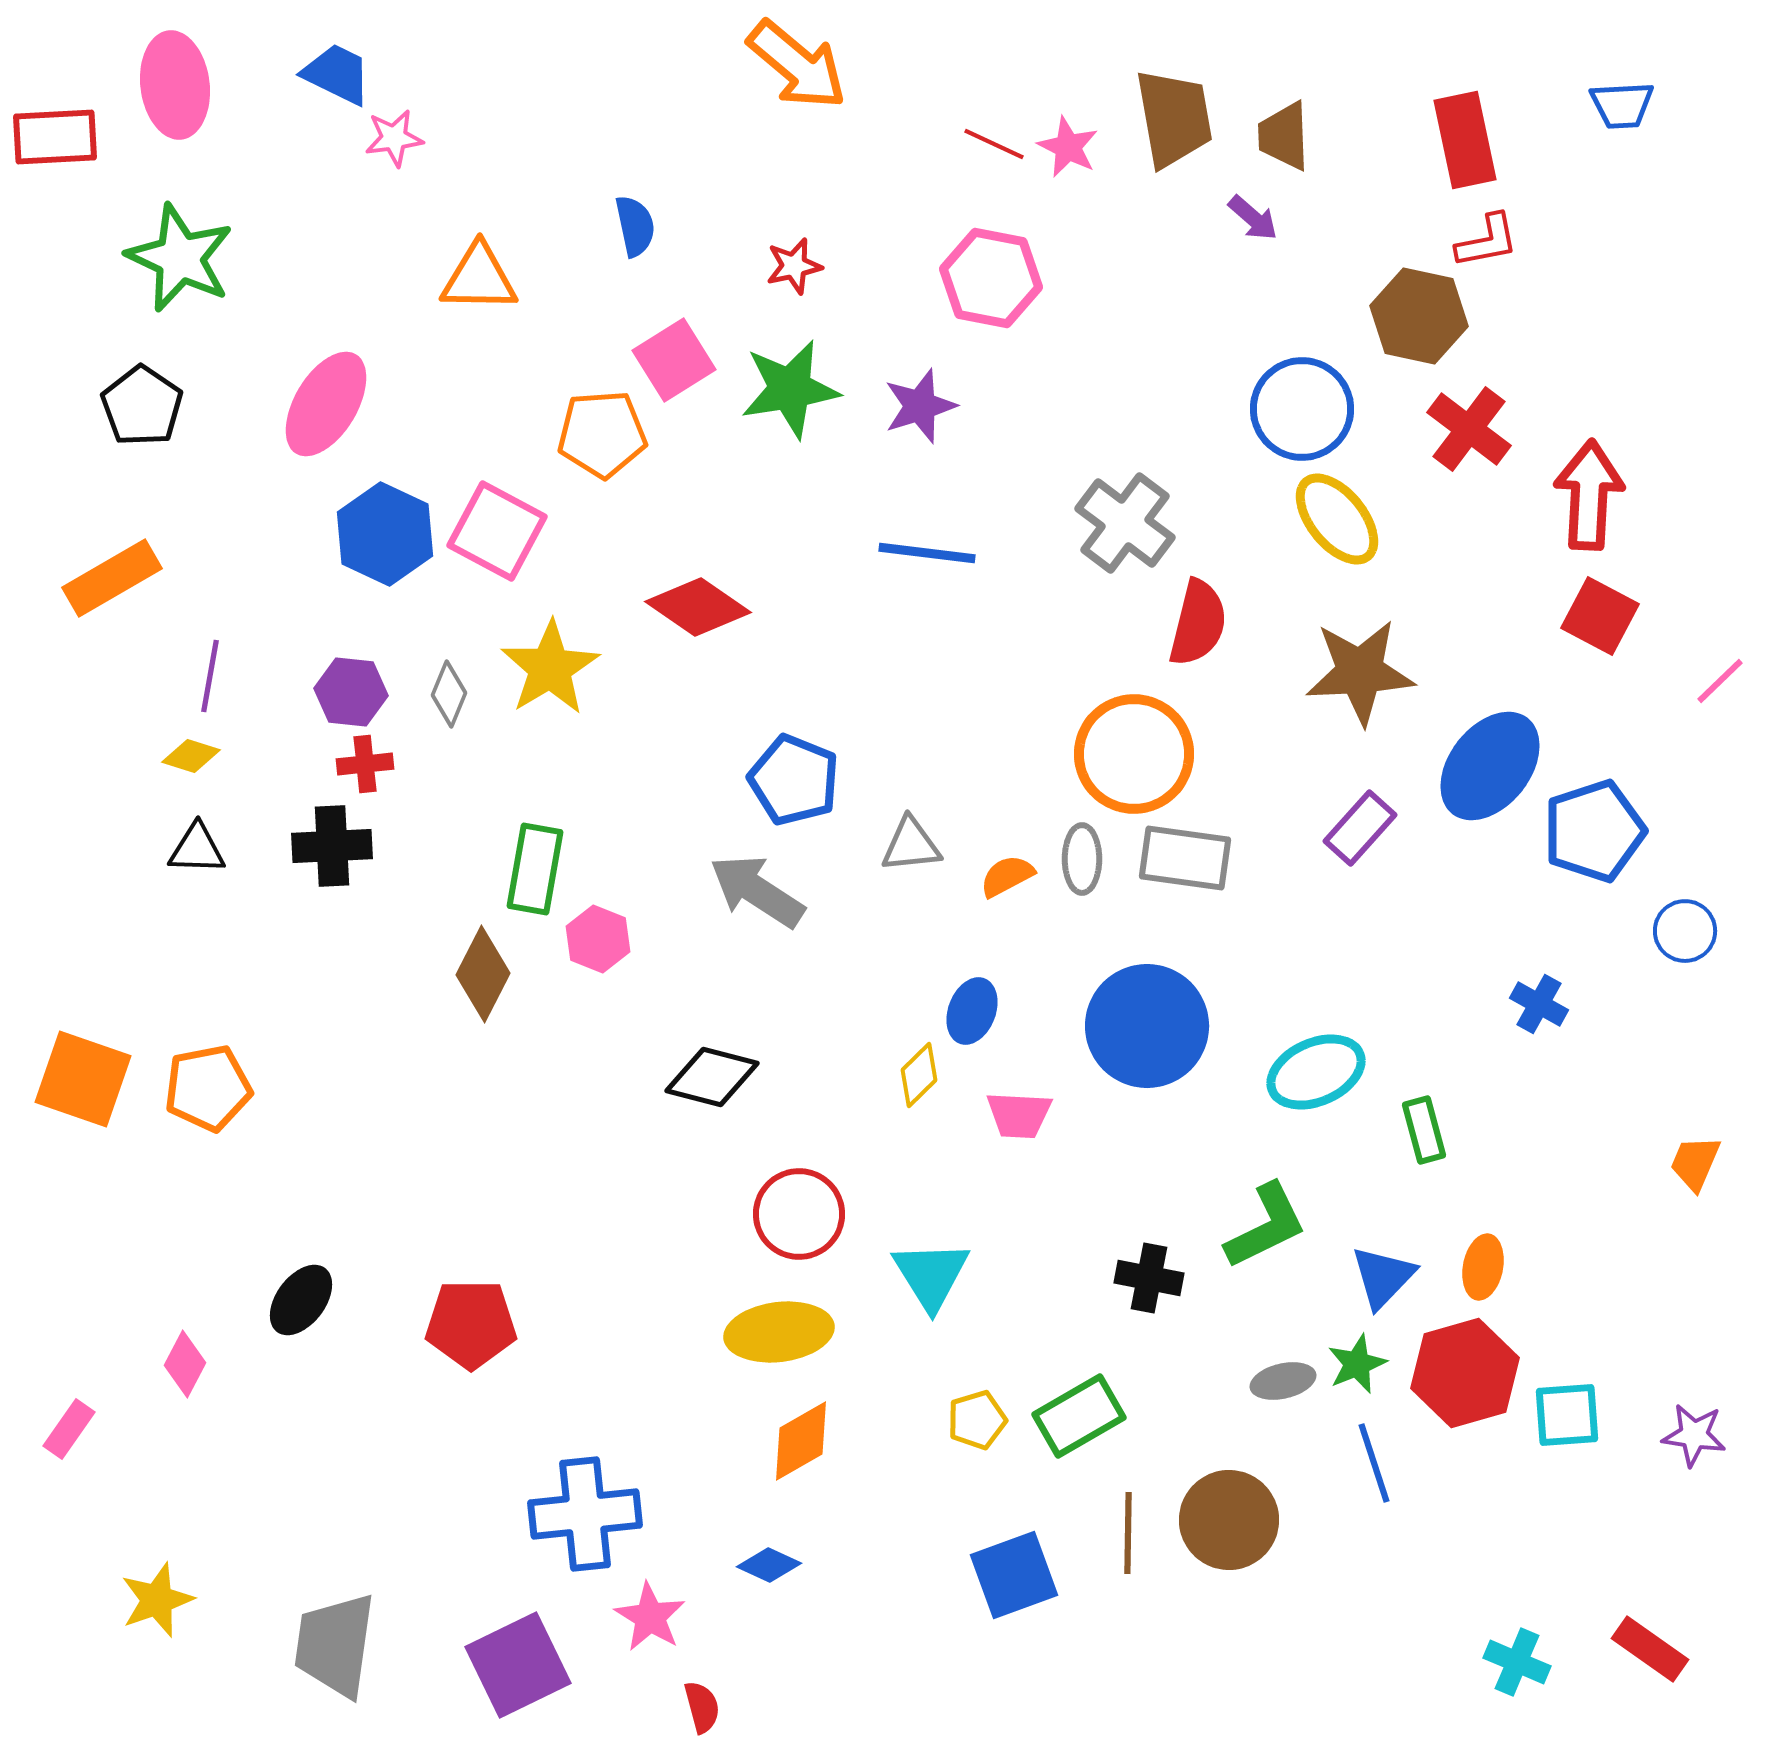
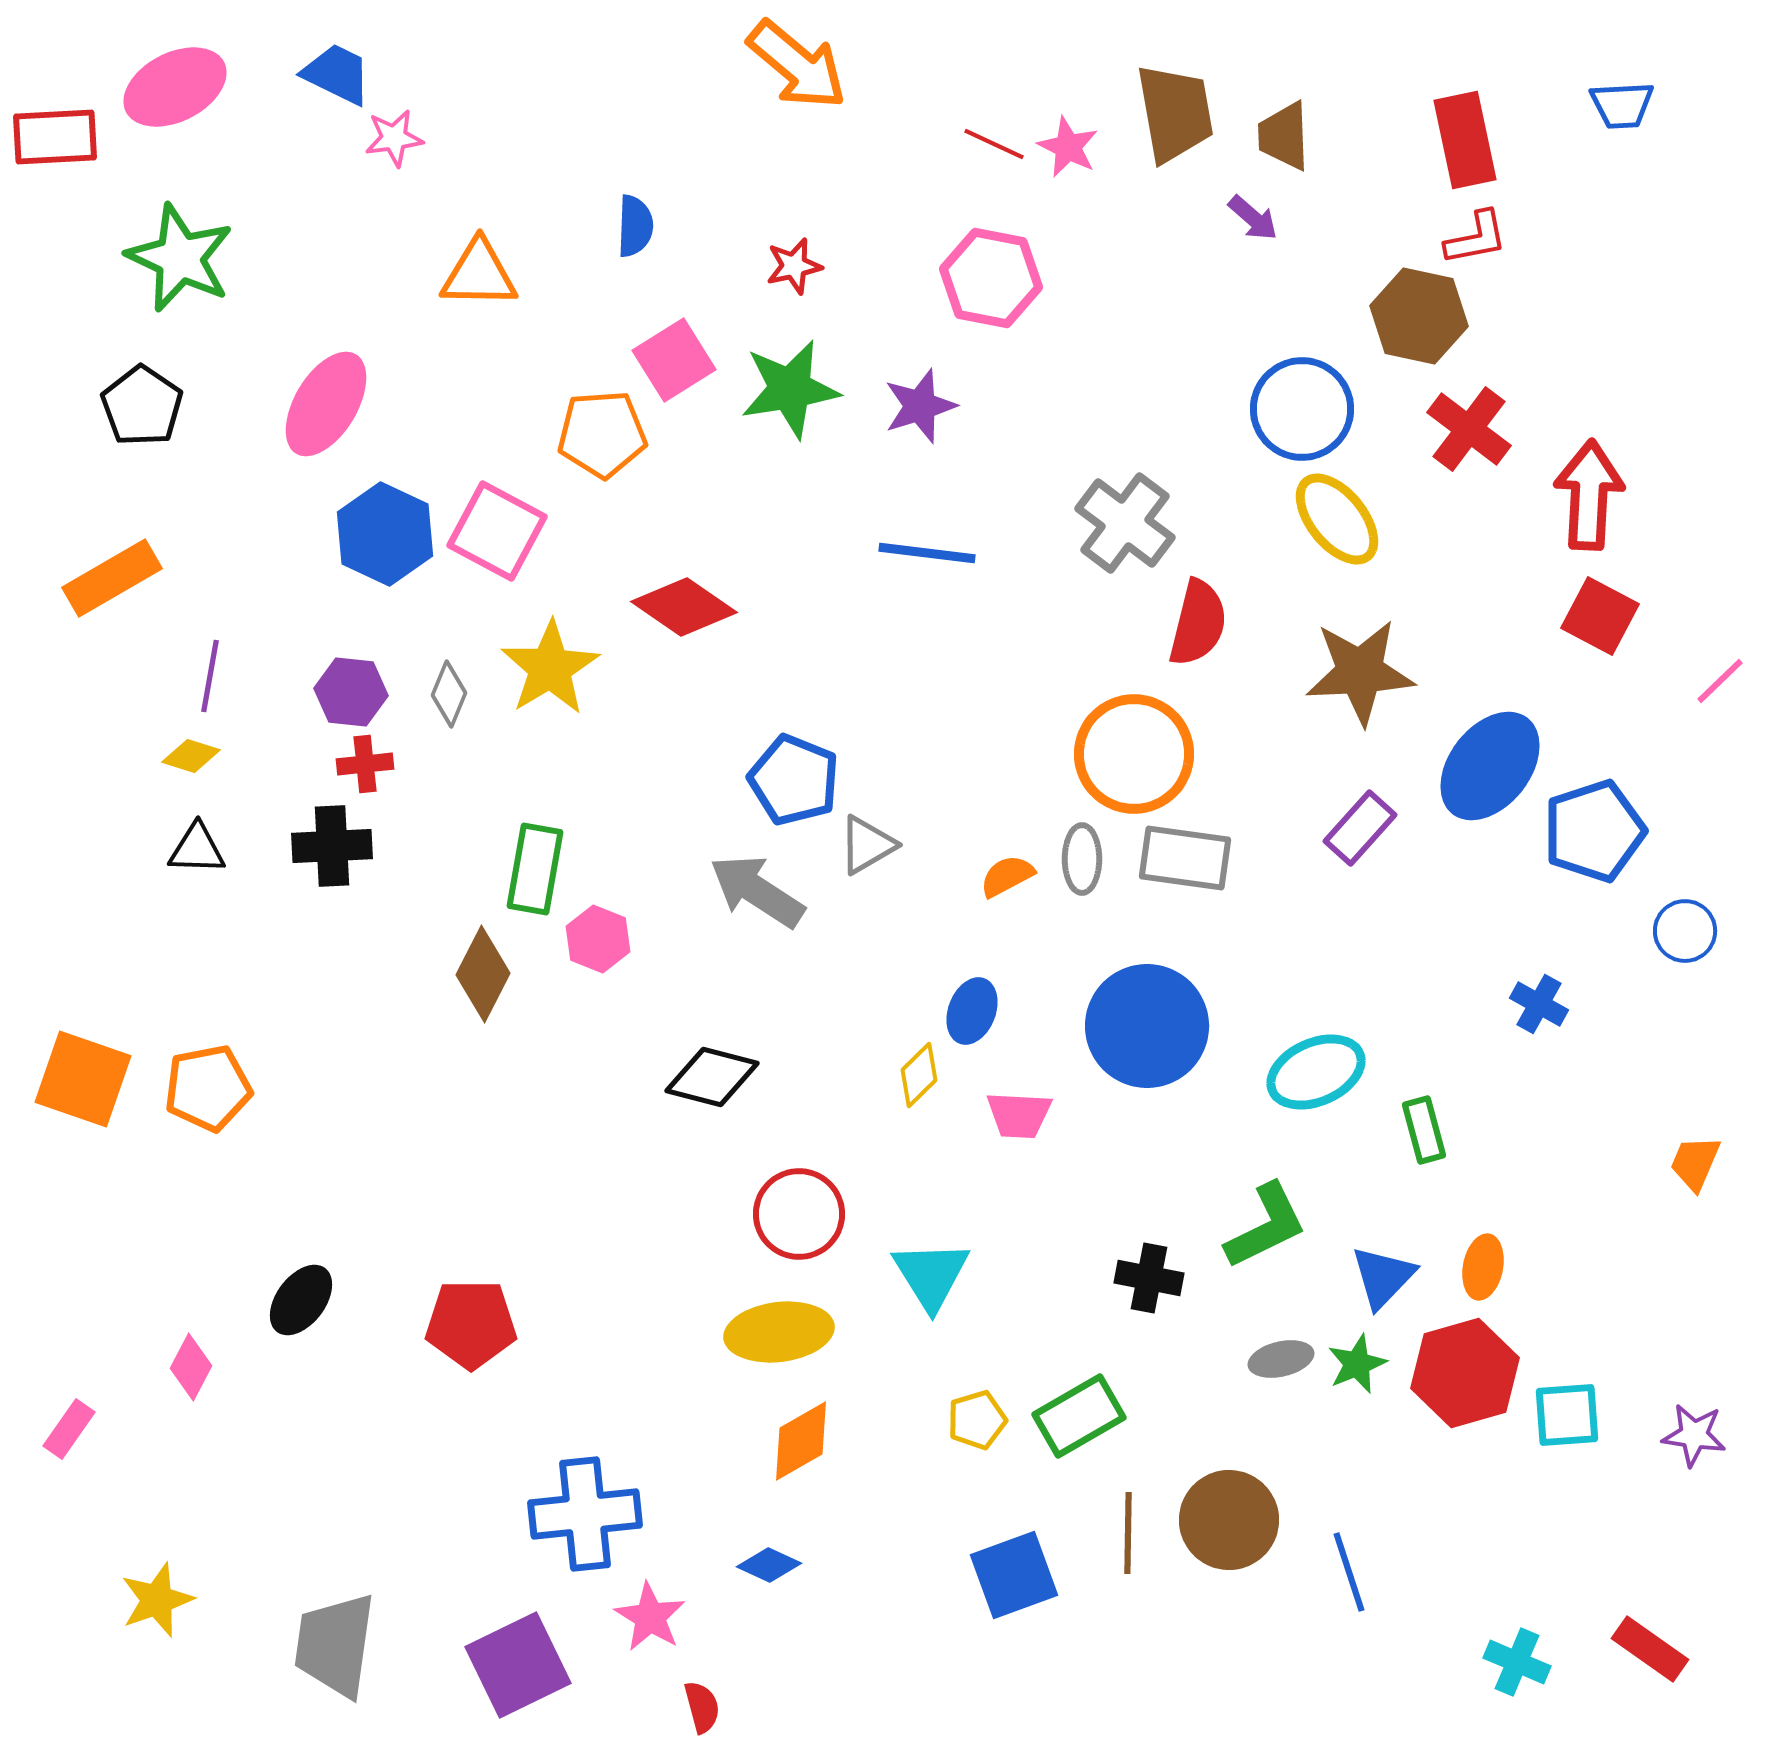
pink ellipse at (175, 85): moved 2 px down; rotated 70 degrees clockwise
brown trapezoid at (1174, 118): moved 1 px right, 5 px up
blue semicircle at (635, 226): rotated 14 degrees clockwise
red L-shape at (1487, 241): moved 11 px left, 3 px up
orange triangle at (479, 278): moved 4 px up
red diamond at (698, 607): moved 14 px left
gray triangle at (911, 845): moved 44 px left; rotated 24 degrees counterclockwise
pink diamond at (185, 1364): moved 6 px right, 3 px down
gray ellipse at (1283, 1381): moved 2 px left, 22 px up
blue line at (1374, 1463): moved 25 px left, 109 px down
